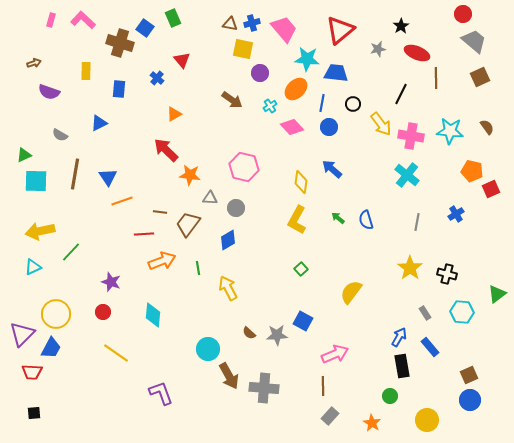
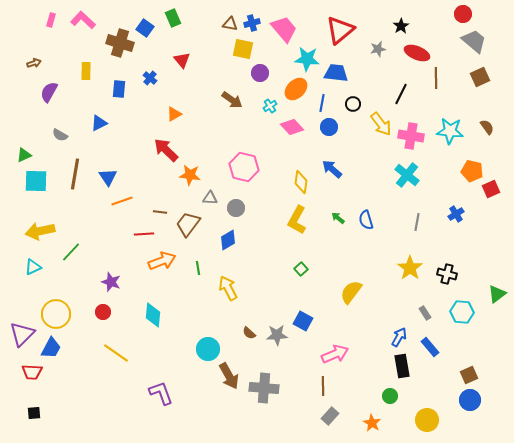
blue cross at (157, 78): moved 7 px left
purple semicircle at (49, 92): rotated 100 degrees clockwise
